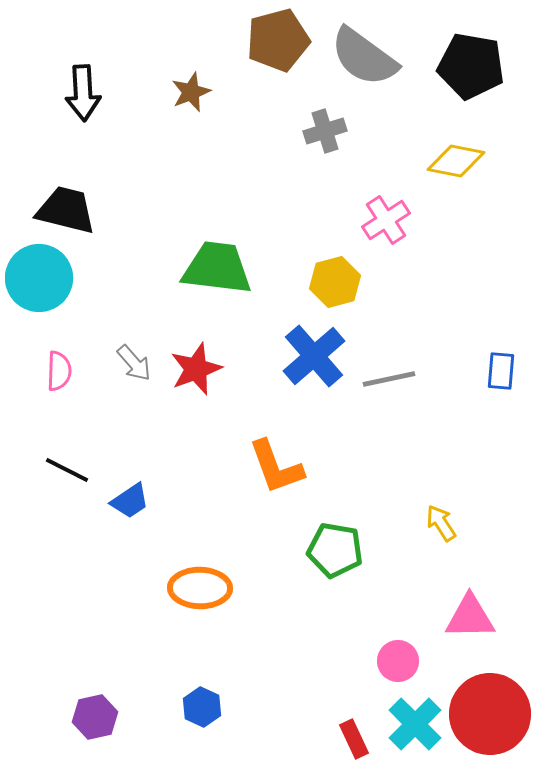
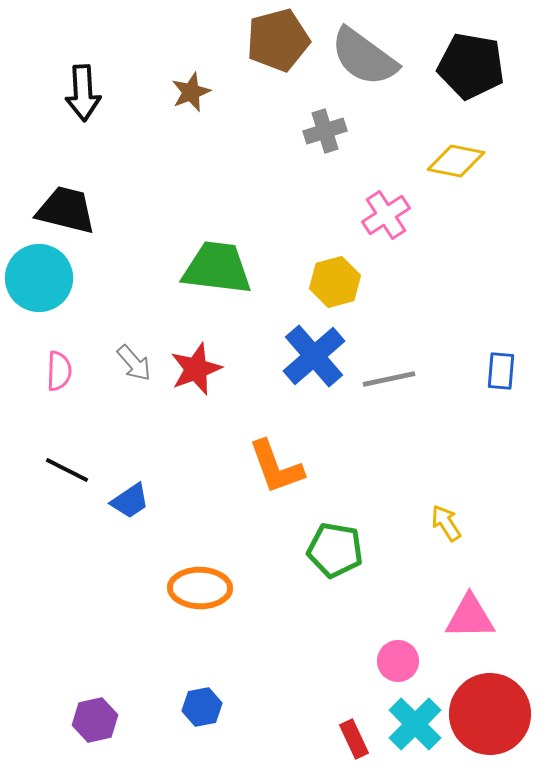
pink cross: moved 5 px up
yellow arrow: moved 5 px right
blue hexagon: rotated 24 degrees clockwise
purple hexagon: moved 3 px down
